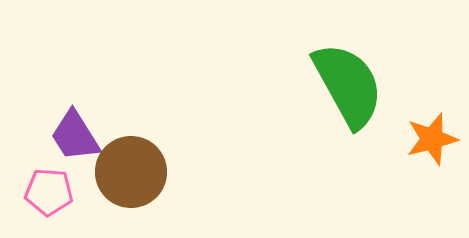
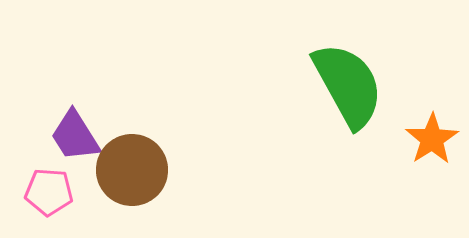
orange star: rotated 18 degrees counterclockwise
brown circle: moved 1 px right, 2 px up
